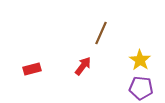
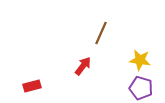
yellow star: rotated 25 degrees counterclockwise
red rectangle: moved 17 px down
purple pentagon: rotated 10 degrees clockwise
